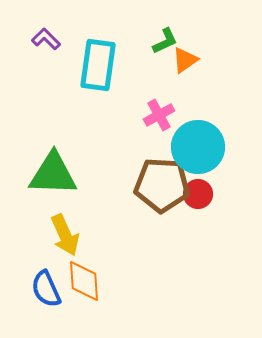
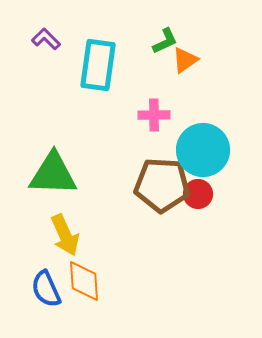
pink cross: moved 5 px left; rotated 28 degrees clockwise
cyan circle: moved 5 px right, 3 px down
